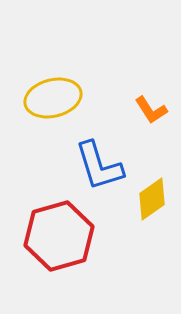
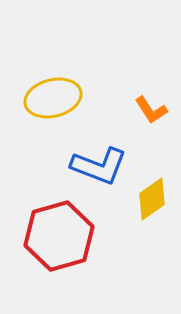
blue L-shape: rotated 52 degrees counterclockwise
